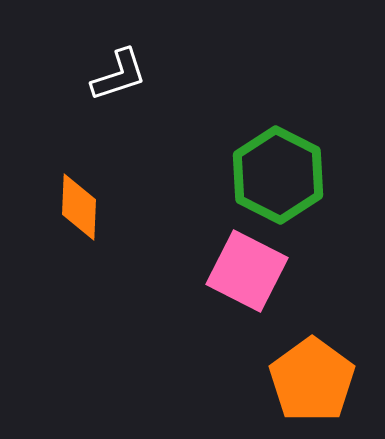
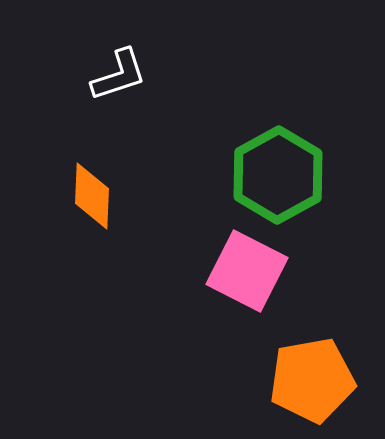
green hexagon: rotated 4 degrees clockwise
orange diamond: moved 13 px right, 11 px up
orange pentagon: rotated 26 degrees clockwise
